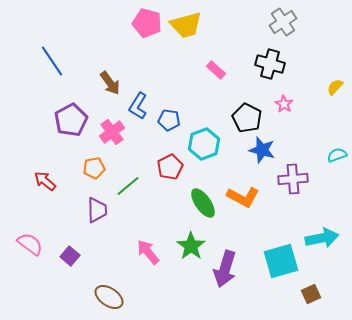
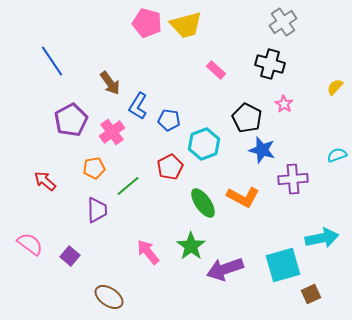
cyan square: moved 2 px right, 4 px down
purple arrow: rotated 54 degrees clockwise
